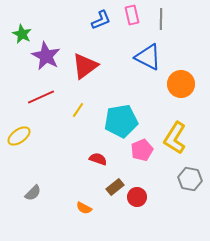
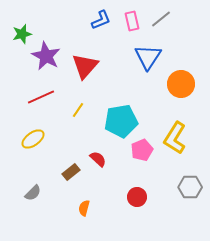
pink rectangle: moved 6 px down
gray line: rotated 50 degrees clockwise
green star: rotated 30 degrees clockwise
blue triangle: rotated 36 degrees clockwise
red triangle: rotated 12 degrees counterclockwise
yellow ellipse: moved 14 px right, 3 px down
red semicircle: rotated 24 degrees clockwise
gray hexagon: moved 8 px down; rotated 10 degrees counterclockwise
brown rectangle: moved 44 px left, 15 px up
orange semicircle: rotated 77 degrees clockwise
